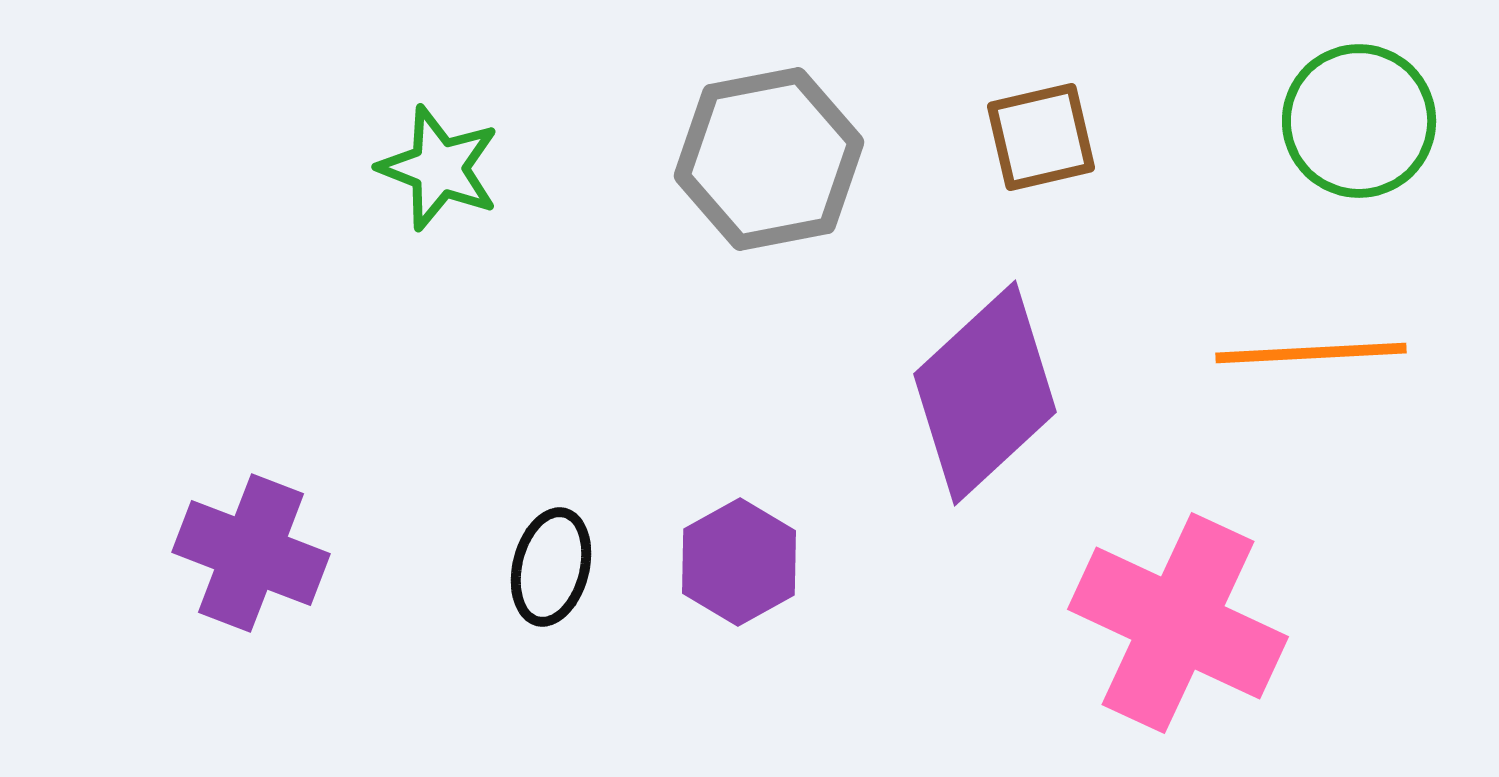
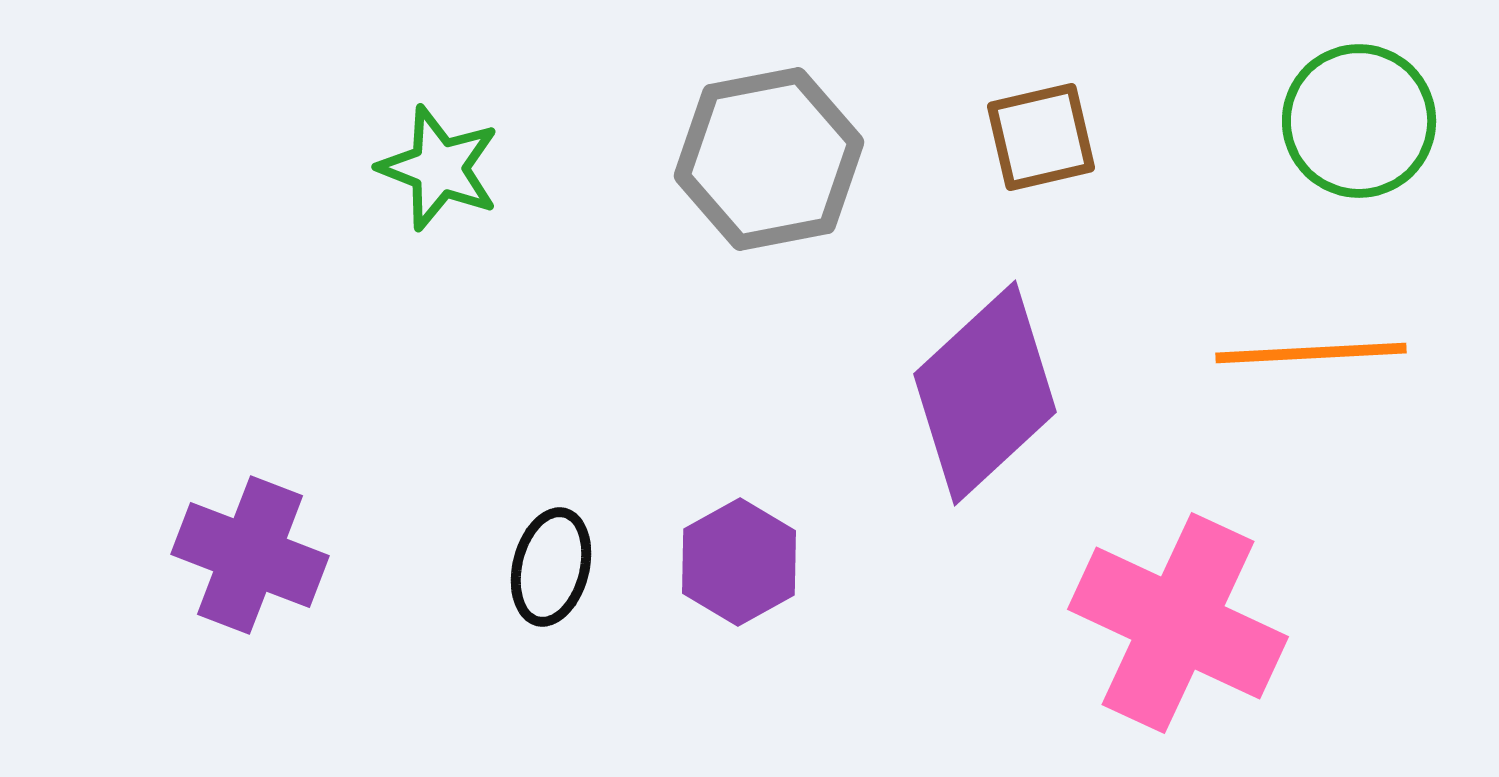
purple cross: moved 1 px left, 2 px down
